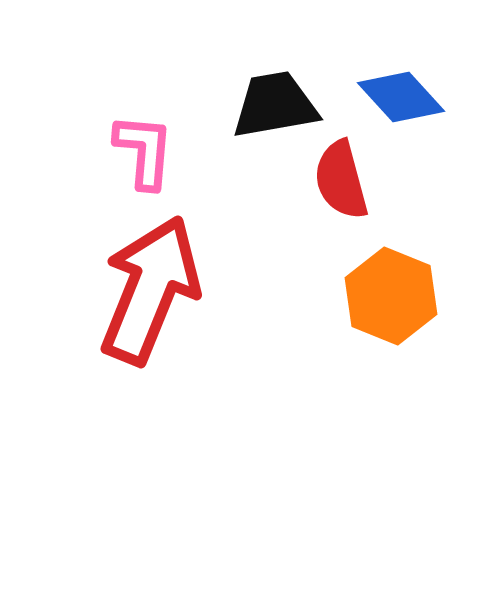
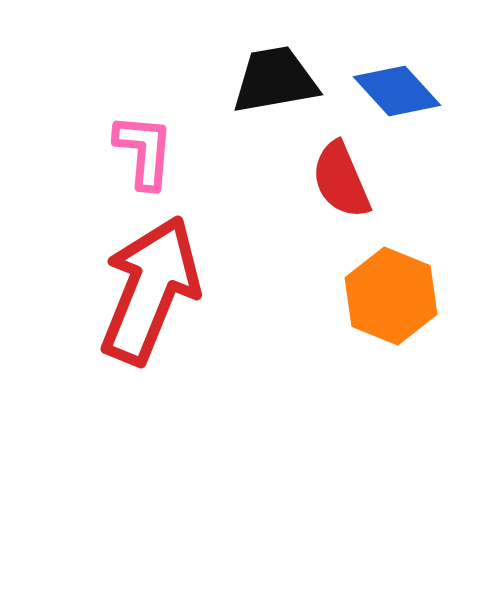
blue diamond: moved 4 px left, 6 px up
black trapezoid: moved 25 px up
red semicircle: rotated 8 degrees counterclockwise
